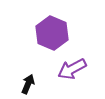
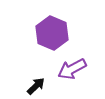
black arrow: moved 8 px right, 2 px down; rotated 24 degrees clockwise
